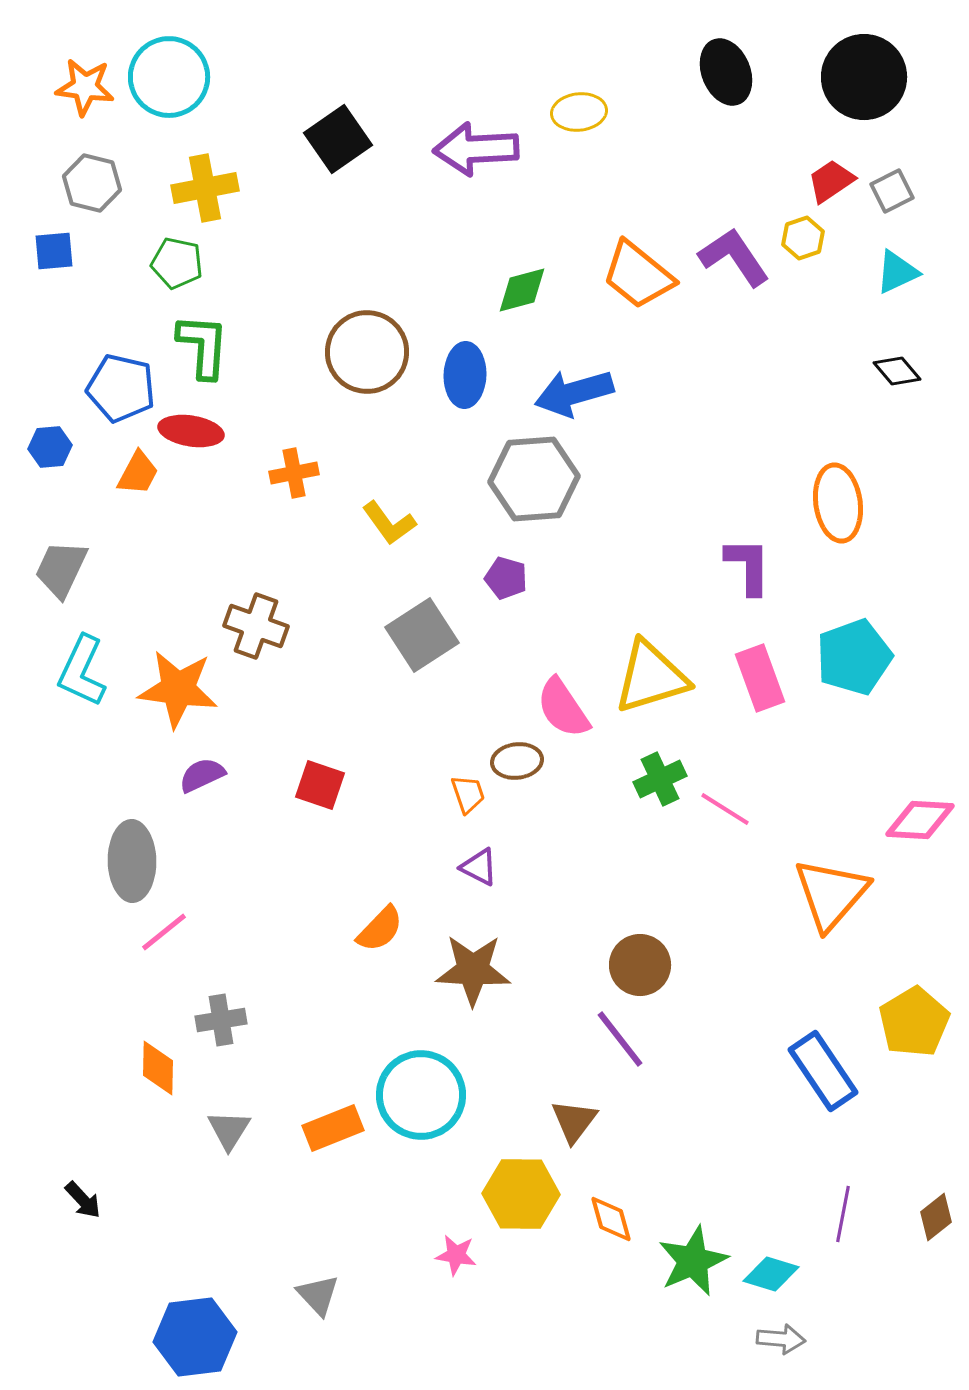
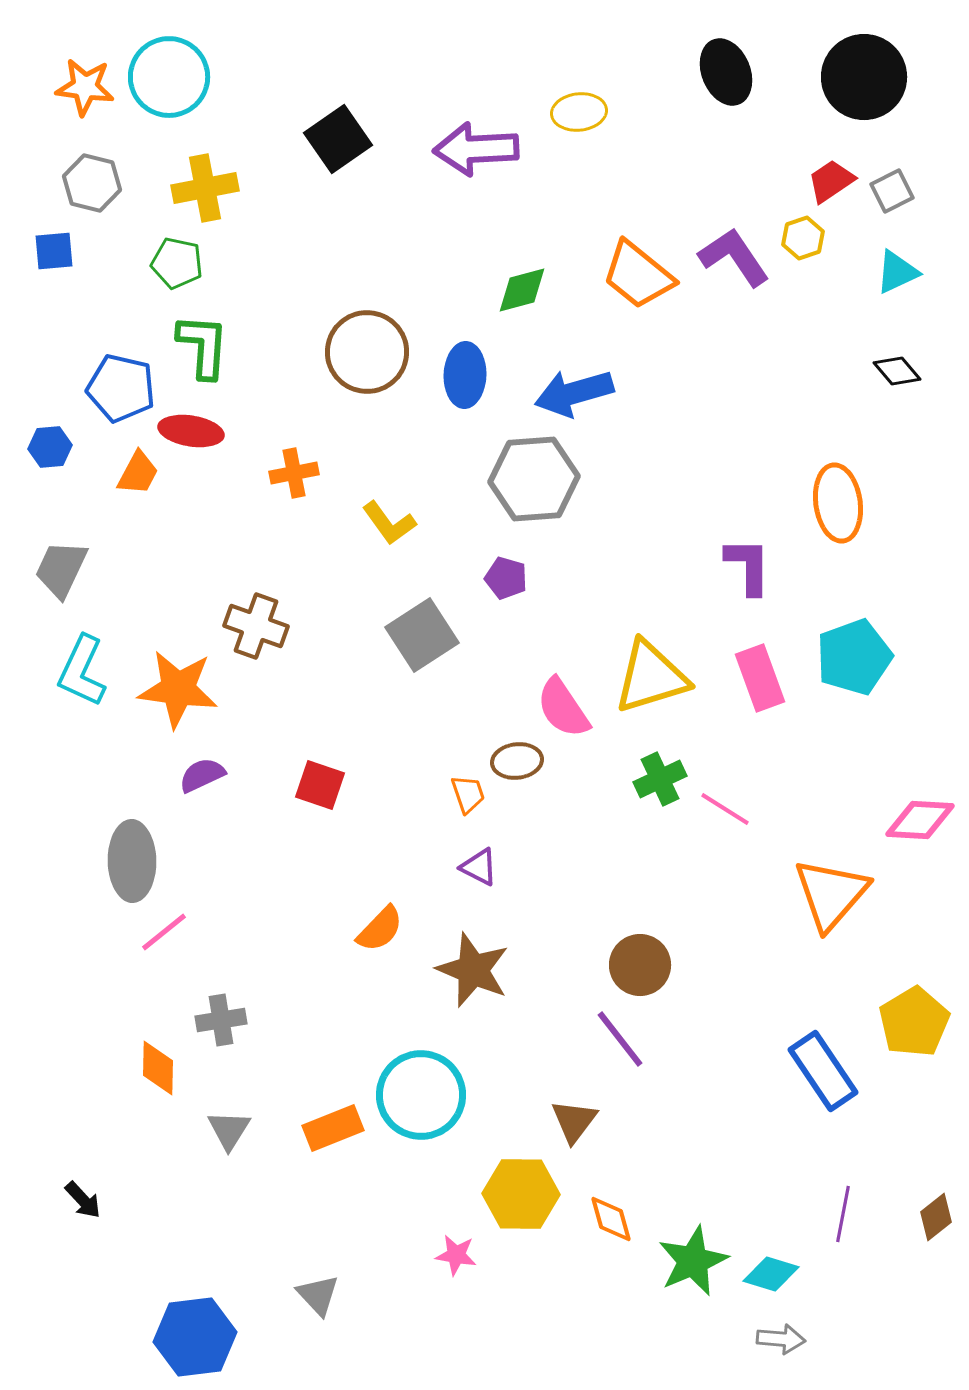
brown star at (473, 970): rotated 20 degrees clockwise
